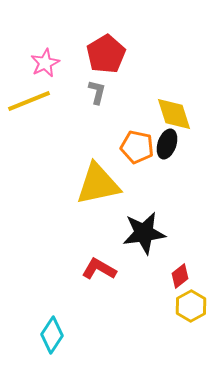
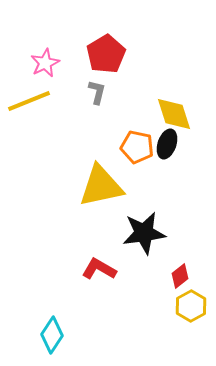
yellow triangle: moved 3 px right, 2 px down
